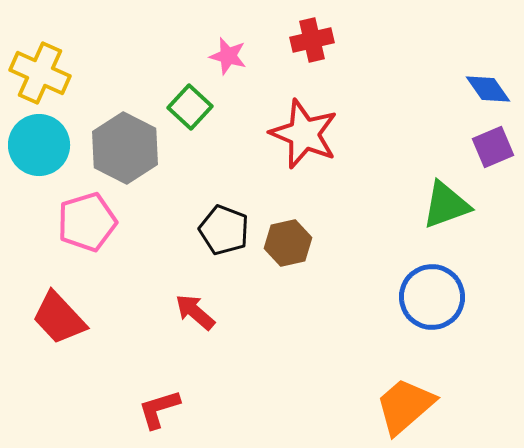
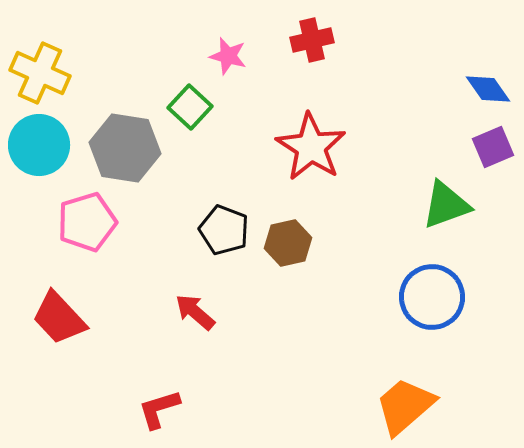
red star: moved 7 px right, 13 px down; rotated 10 degrees clockwise
gray hexagon: rotated 18 degrees counterclockwise
